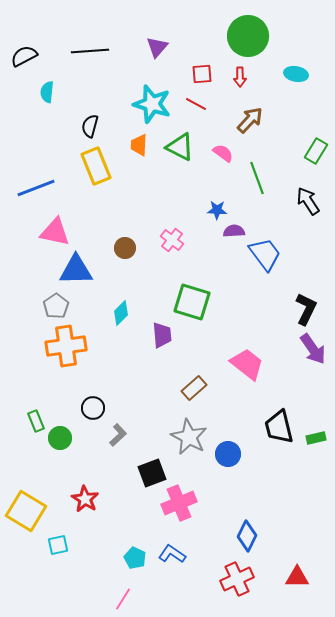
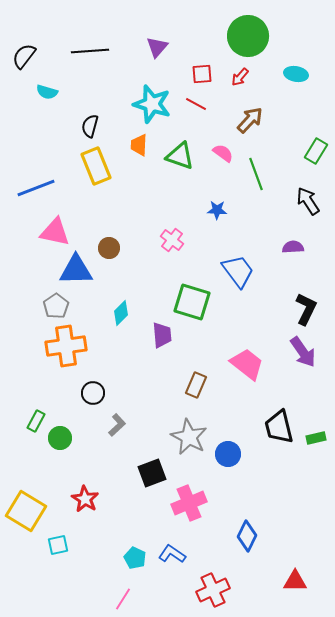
black semicircle at (24, 56): rotated 24 degrees counterclockwise
red arrow at (240, 77): rotated 42 degrees clockwise
cyan semicircle at (47, 92): rotated 80 degrees counterclockwise
green triangle at (180, 147): moved 9 px down; rotated 8 degrees counterclockwise
green line at (257, 178): moved 1 px left, 4 px up
purple semicircle at (234, 231): moved 59 px right, 16 px down
brown circle at (125, 248): moved 16 px left
blue trapezoid at (265, 254): moved 27 px left, 17 px down
purple arrow at (313, 349): moved 10 px left, 3 px down
brown rectangle at (194, 388): moved 2 px right, 3 px up; rotated 25 degrees counterclockwise
black circle at (93, 408): moved 15 px up
green rectangle at (36, 421): rotated 50 degrees clockwise
gray L-shape at (118, 435): moved 1 px left, 10 px up
pink cross at (179, 503): moved 10 px right
red triangle at (297, 577): moved 2 px left, 4 px down
red cross at (237, 579): moved 24 px left, 11 px down
